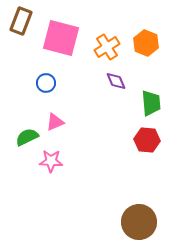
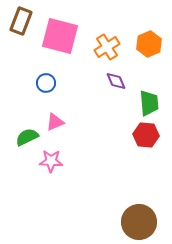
pink square: moved 1 px left, 2 px up
orange hexagon: moved 3 px right, 1 px down; rotated 15 degrees clockwise
green trapezoid: moved 2 px left
red hexagon: moved 1 px left, 5 px up
